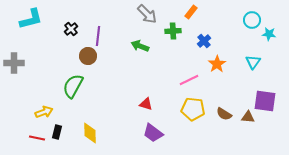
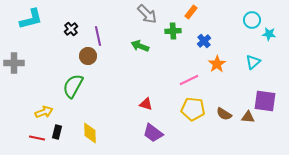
purple line: rotated 18 degrees counterclockwise
cyan triangle: rotated 14 degrees clockwise
